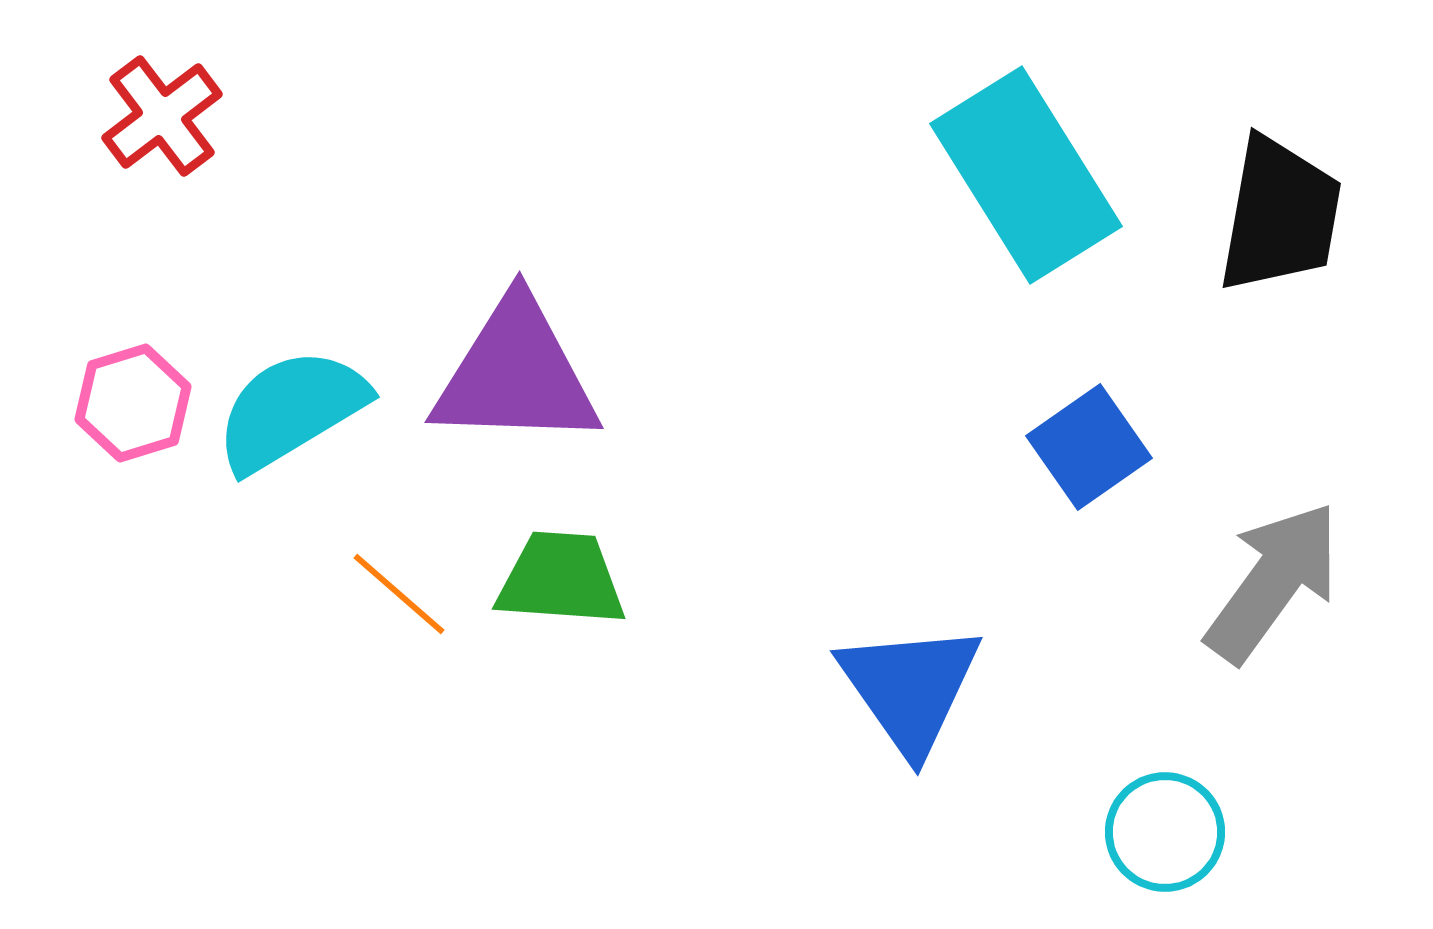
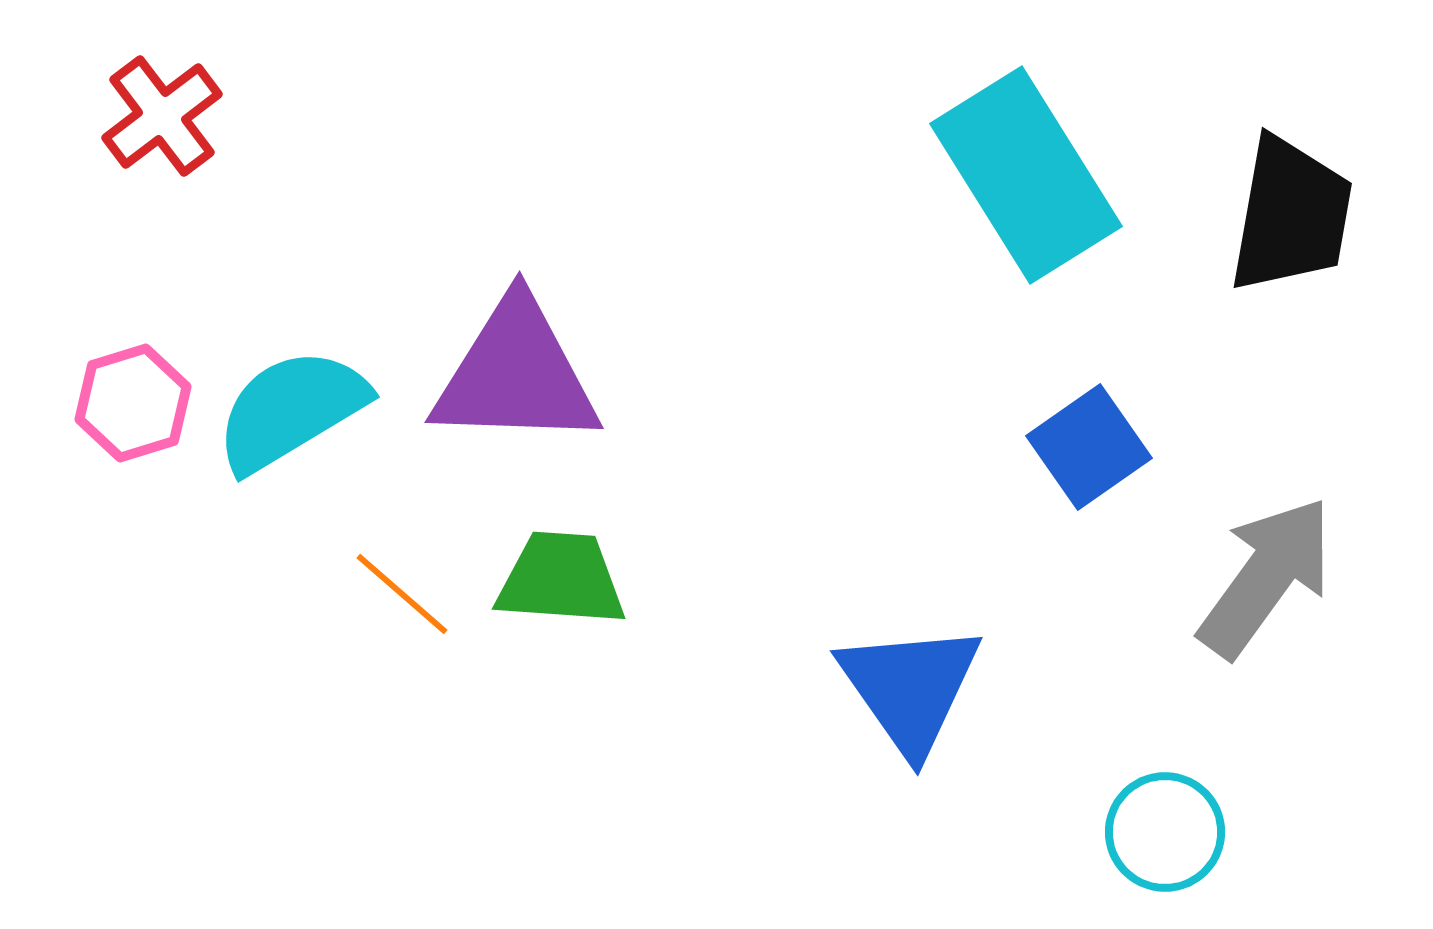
black trapezoid: moved 11 px right
gray arrow: moved 7 px left, 5 px up
orange line: moved 3 px right
